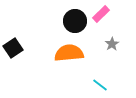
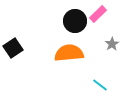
pink rectangle: moved 3 px left
